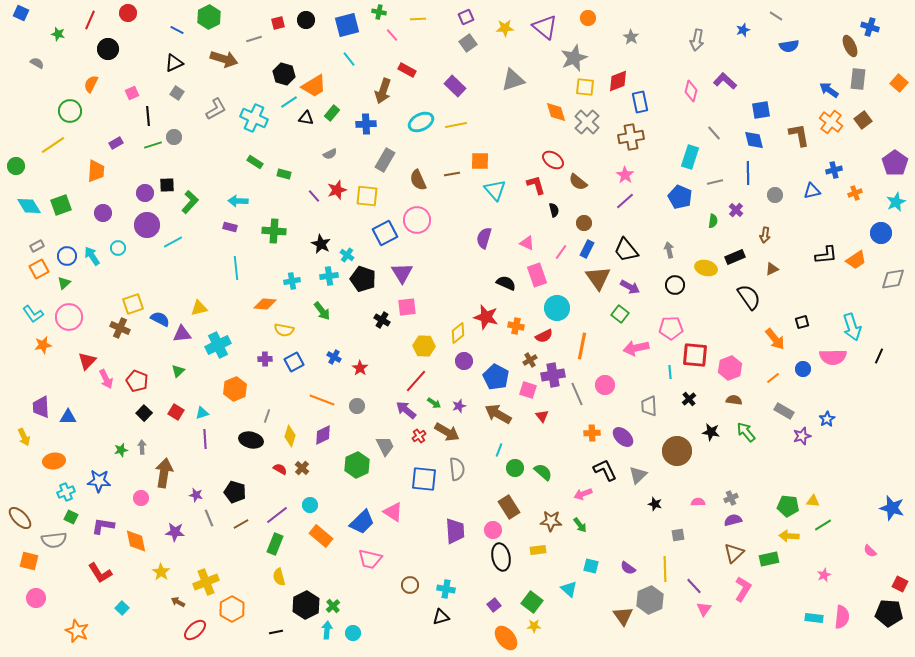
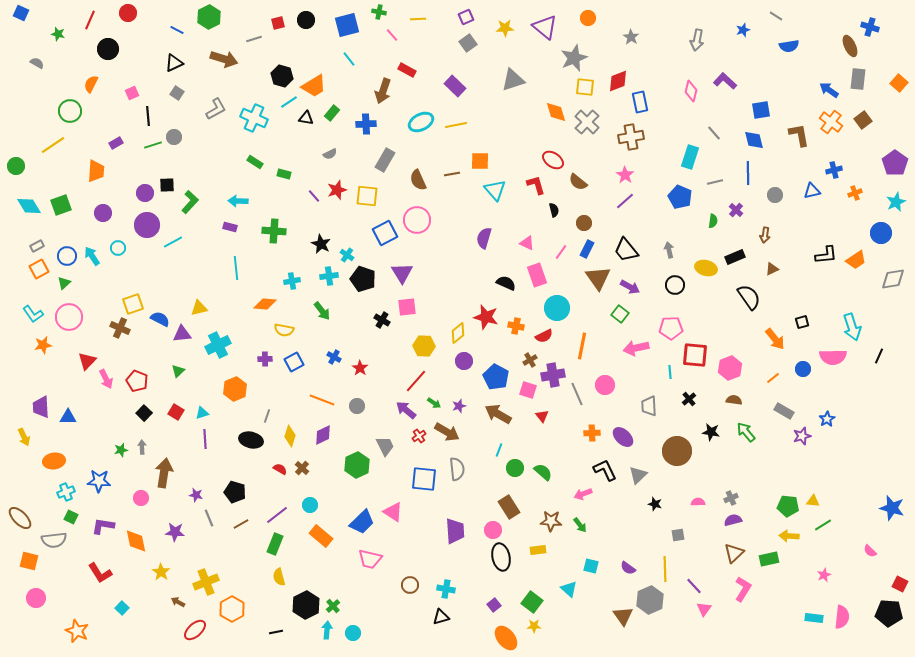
black hexagon at (284, 74): moved 2 px left, 2 px down
